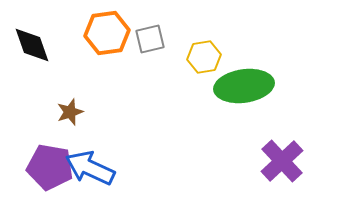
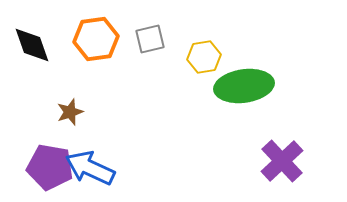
orange hexagon: moved 11 px left, 6 px down
